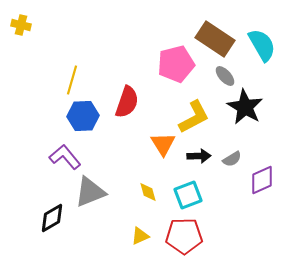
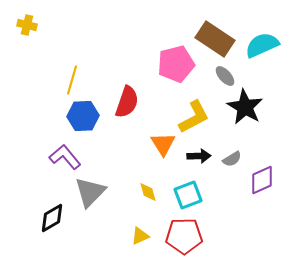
yellow cross: moved 6 px right
cyan semicircle: rotated 84 degrees counterclockwise
gray triangle: rotated 24 degrees counterclockwise
